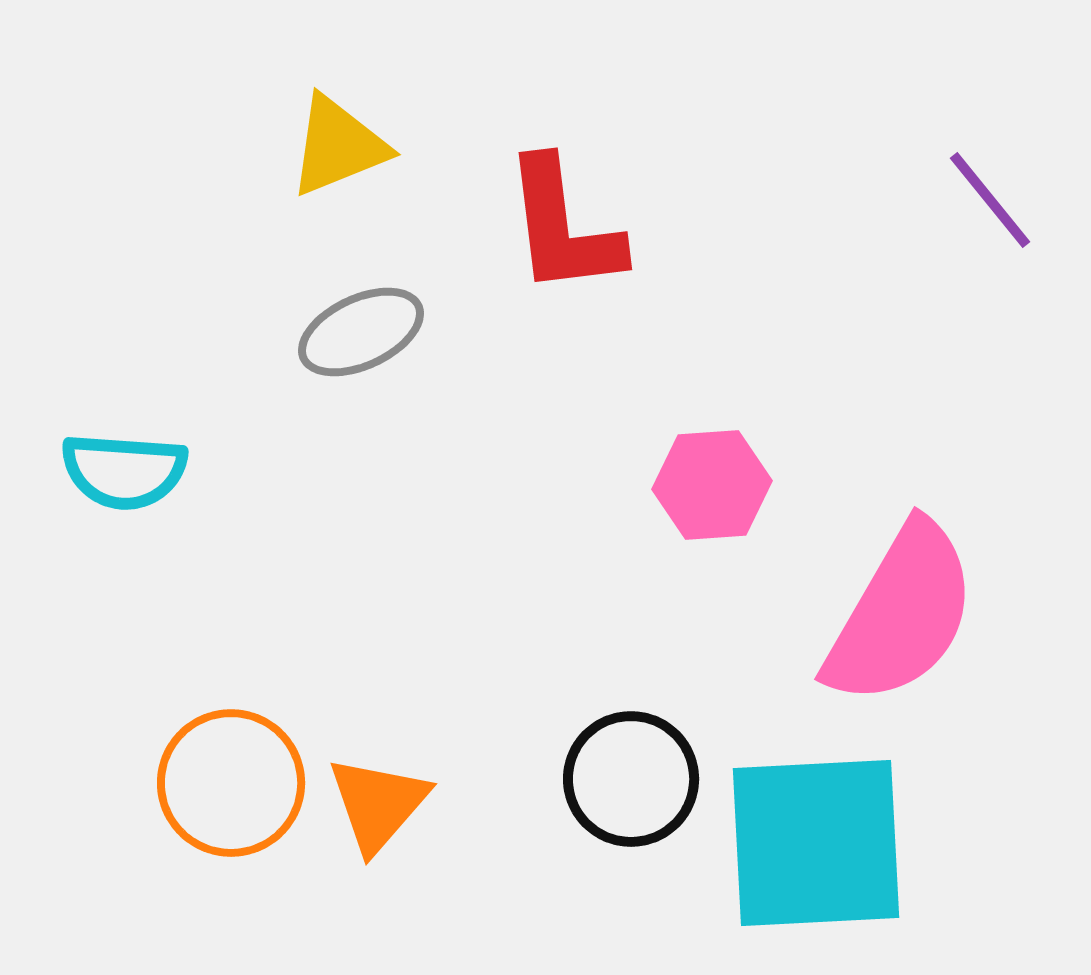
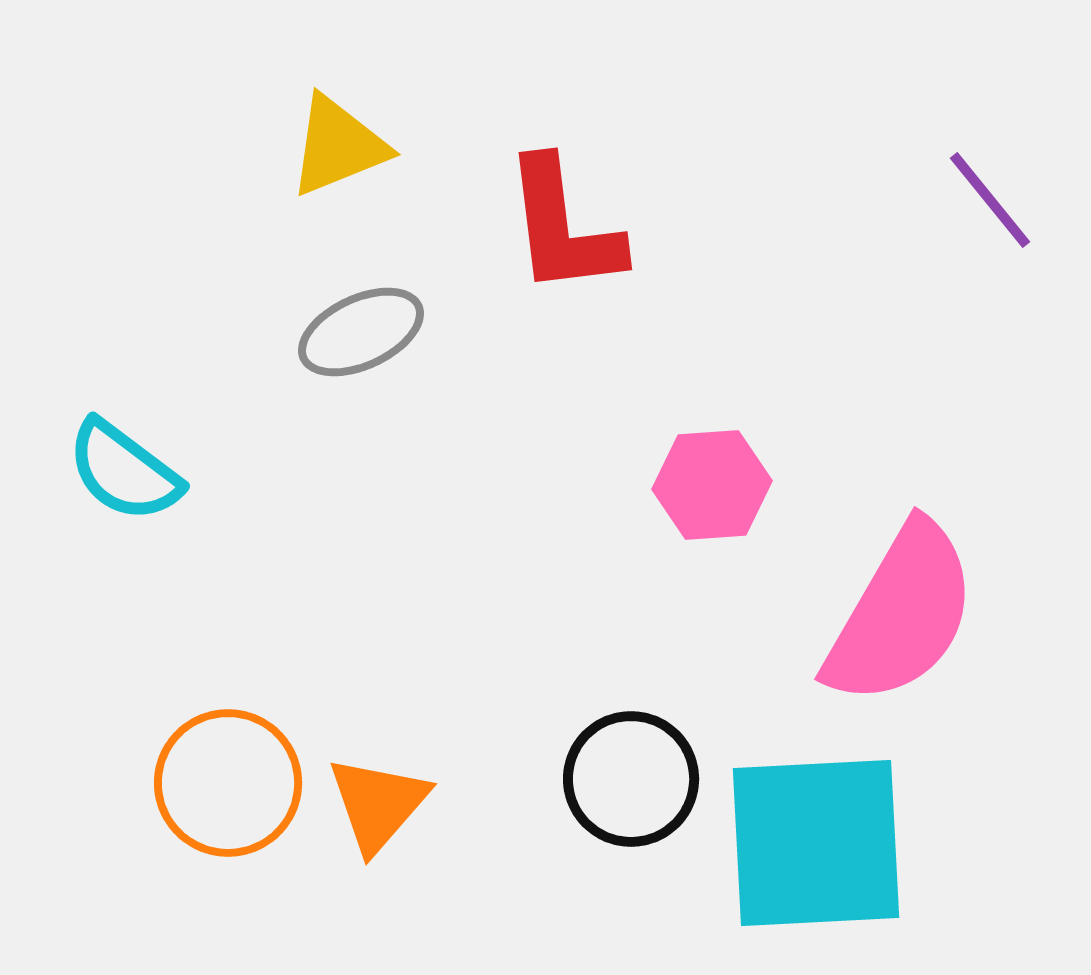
cyan semicircle: rotated 33 degrees clockwise
orange circle: moved 3 px left
